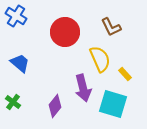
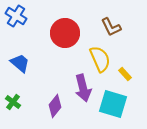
red circle: moved 1 px down
